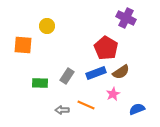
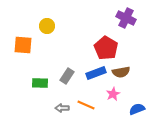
brown semicircle: rotated 24 degrees clockwise
gray arrow: moved 2 px up
